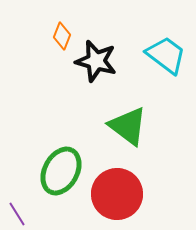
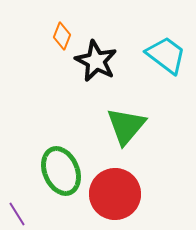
black star: rotated 12 degrees clockwise
green triangle: moved 2 px left; rotated 33 degrees clockwise
green ellipse: rotated 51 degrees counterclockwise
red circle: moved 2 px left
